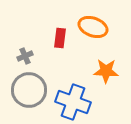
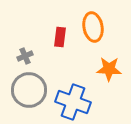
orange ellipse: rotated 60 degrees clockwise
red rectangle: moved 1 px up
orange star: moved 3 px right, 2 px up
